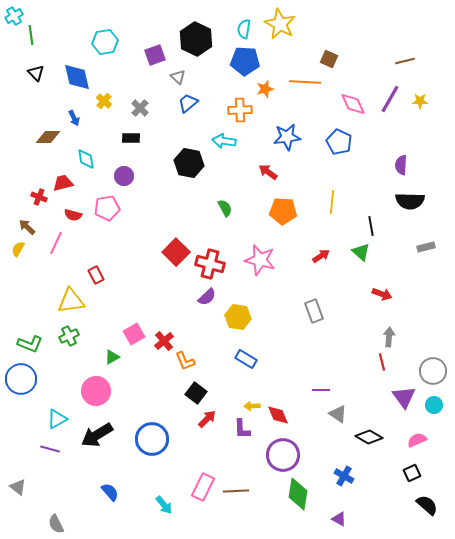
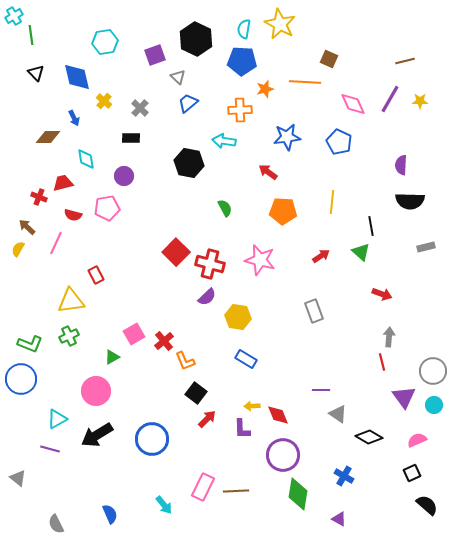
blue pentagon at (245, 61): moved 3 px left
gray triangle at (18, 487): moved 9 px up
blue semicircle at (110, 492): moved 22 px down; rotated 18 degrees clockwise
